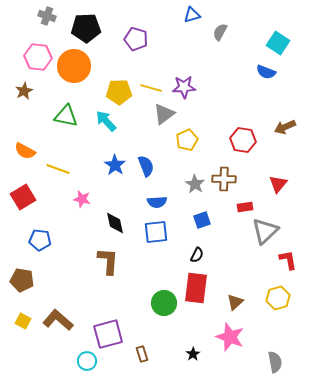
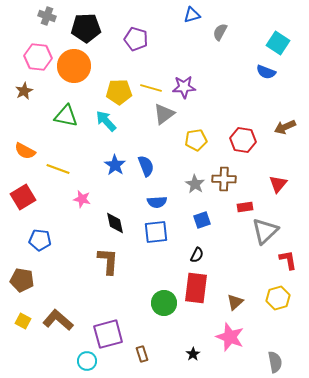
yellow pentagon at (187, 140): moved 9 px right; rotated 15 degrees clockwise
